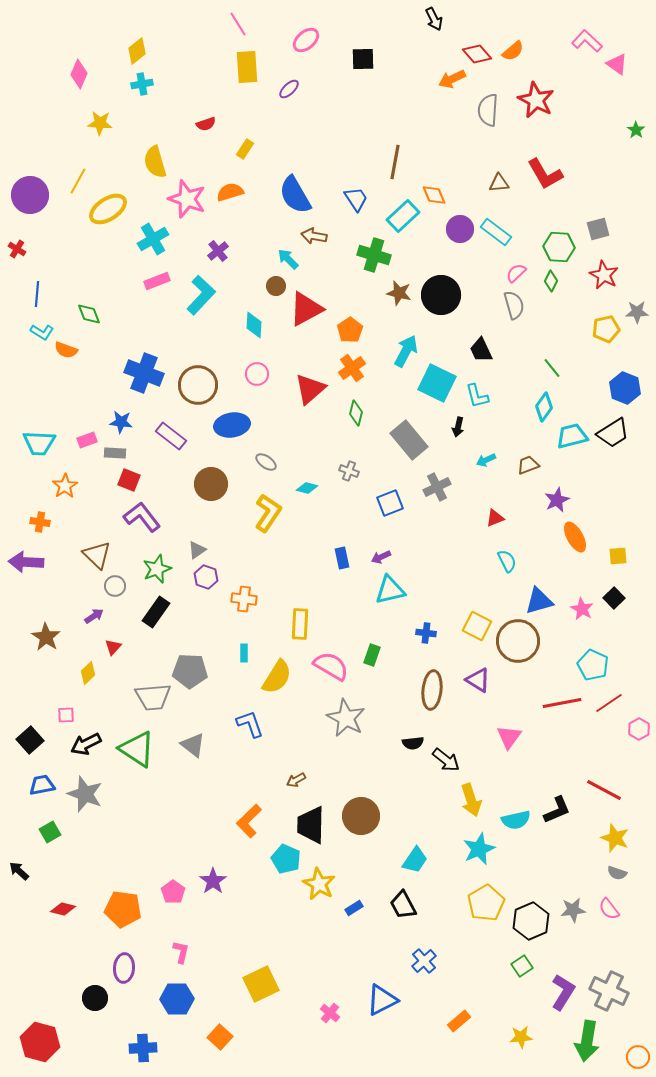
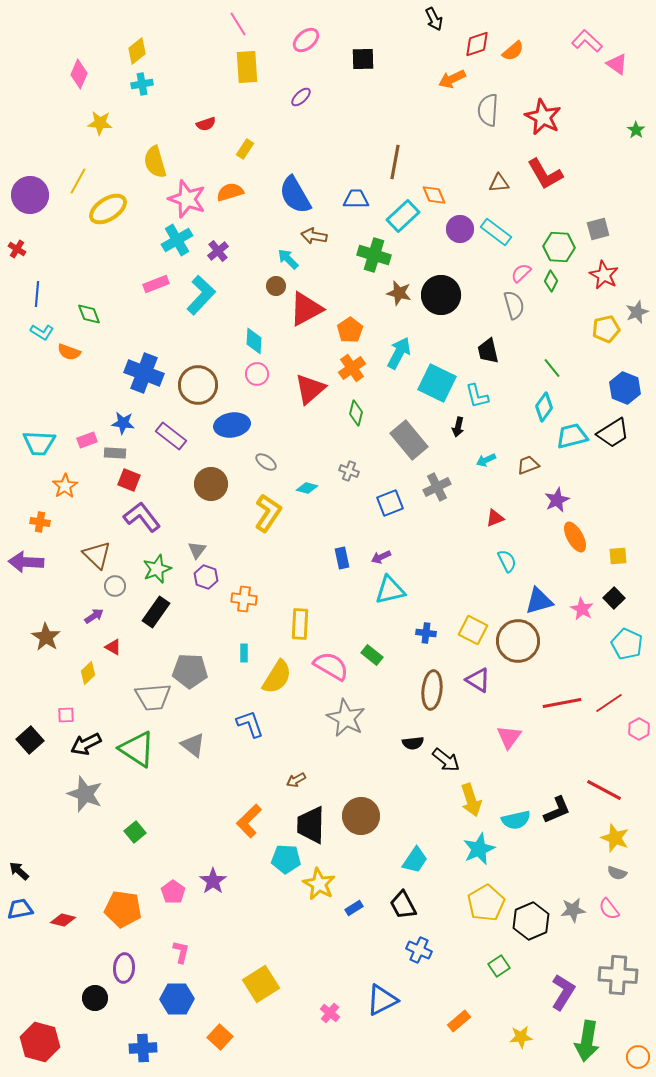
red diamond at (477, 54): moved 10 px up; rotated 68 degrees counterclockwise
purple ellipse at (289, 89): moved 12 px right, 8 px down
red star at (536, 100): moved 7 px right, 17 px down
blue trapezoid at (356, 199): rotated 56 degrees counterclockwise
cyan cross at (153, 239): moved 24 px right, 1 px down
pink semicircle at (516, 273): moved 5 px right
pink rectangle at (157, 281): moved 1 px left, 3 px down
gray star at (637, 312): rotated 20 degrees counterclockwise
cyan diamond at (254, 325): moved 16 px down
orange semicircle at (66, 350): moved 3 px right, 2 px down
black trapezoid at (481, 350): moved 7 px right, 1 px down; rotated 12 degrees clockwise
cyan arrow at (406, 351): moved 7 px left, 2 px down
blue star at (121, 422): moved 2 px right, 1 px down
gray triangle at (197, 550): rotated 18 degrees counterclockwise
yellow square at (477, 626): moved 4 px left, 4 px down
red triangle at (113, 647): rotated 42 degrees counterclockwise
green rectangle at (372, 655): rotated 70 degrees counterclockwise
cyan pentagon at (593, 665): moved 34 px right, 21 px up
blue trapezoid at (42, 785): moved 22 px left, 124 px down
green square at (50, 832): moved 85 px right; rotated 10 degrees counterclockwise
cyan pentagon at (286, 859): rotated 20 degrees counterclockwise
red diamond at (63, 909): moved 11 px down
blue cross at (424, 961): moved 5 px left, 11 px up; rotated 25 degrees counterclockwise
green square at (522, 966): moved 23 px left
yellow square at (261, 984): rotated 6 degrees counterclockwise
gray cross at (609, 991): moved 9 px right, 16 px up; rotated 21 degrees counterclockwise
